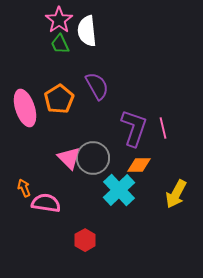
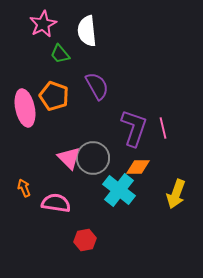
pink star: moved 16 px left, 4 px down; rotated 8 degrees clockwise
green trapezoid: moved 10 px down; rotated 15 degrees counterclockwise
orange pentagon: moved 5 px left, 3 px up; rotated 20 degrees counterclockwise
pink ellipse: rotated 6 degrees clockwise
orange diamond: moved 1 px left, 2 px down
cyan cross: rotated 8 degrees counterclockwise
yellow arrow: rotated 8 degrees counterclockwise
pink semicircle: moved 10 px right
red hexagon: rotated 20 degrees clockwise
